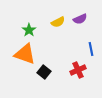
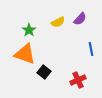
purple semicircle: rotated 24 degrees counterclockwise
red cross: moved 10 px down
